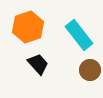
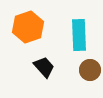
cyan rectangle: rotated 36 degrees clockwise
black trapezoid: moved 6 px right, 3 px down
